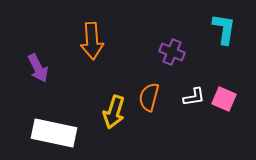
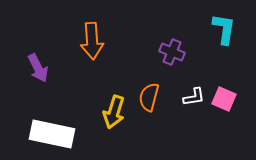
white rectangle: moved 2 px left, 1 px down
